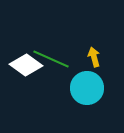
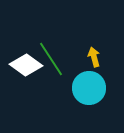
green line: rotated 33 degrees clockwise
cyan circle: moved 2 px right
